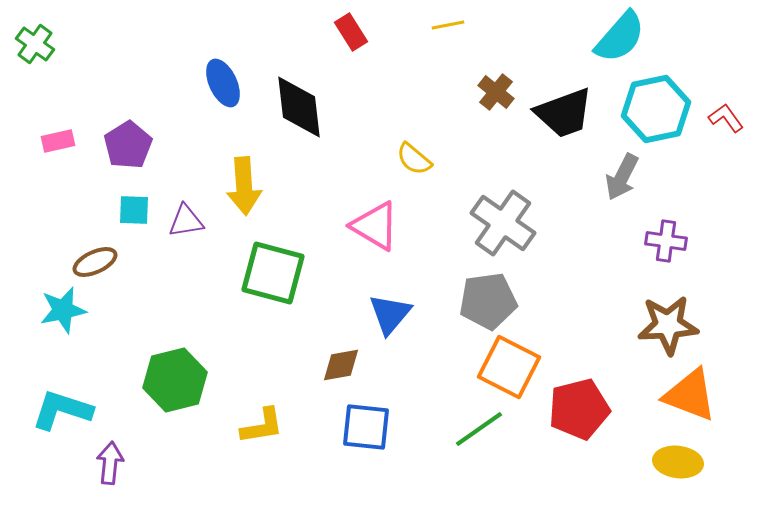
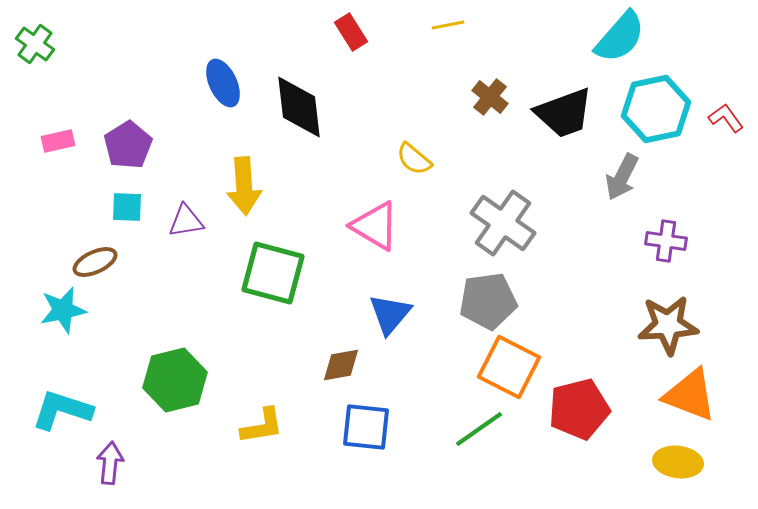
brown cross: moved 6 px left, 5 px down
cyan square: moved 7 px left, 3 px up
